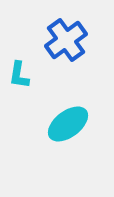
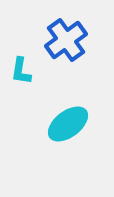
cyan L-shape: moved 2 px right, 4 px up
